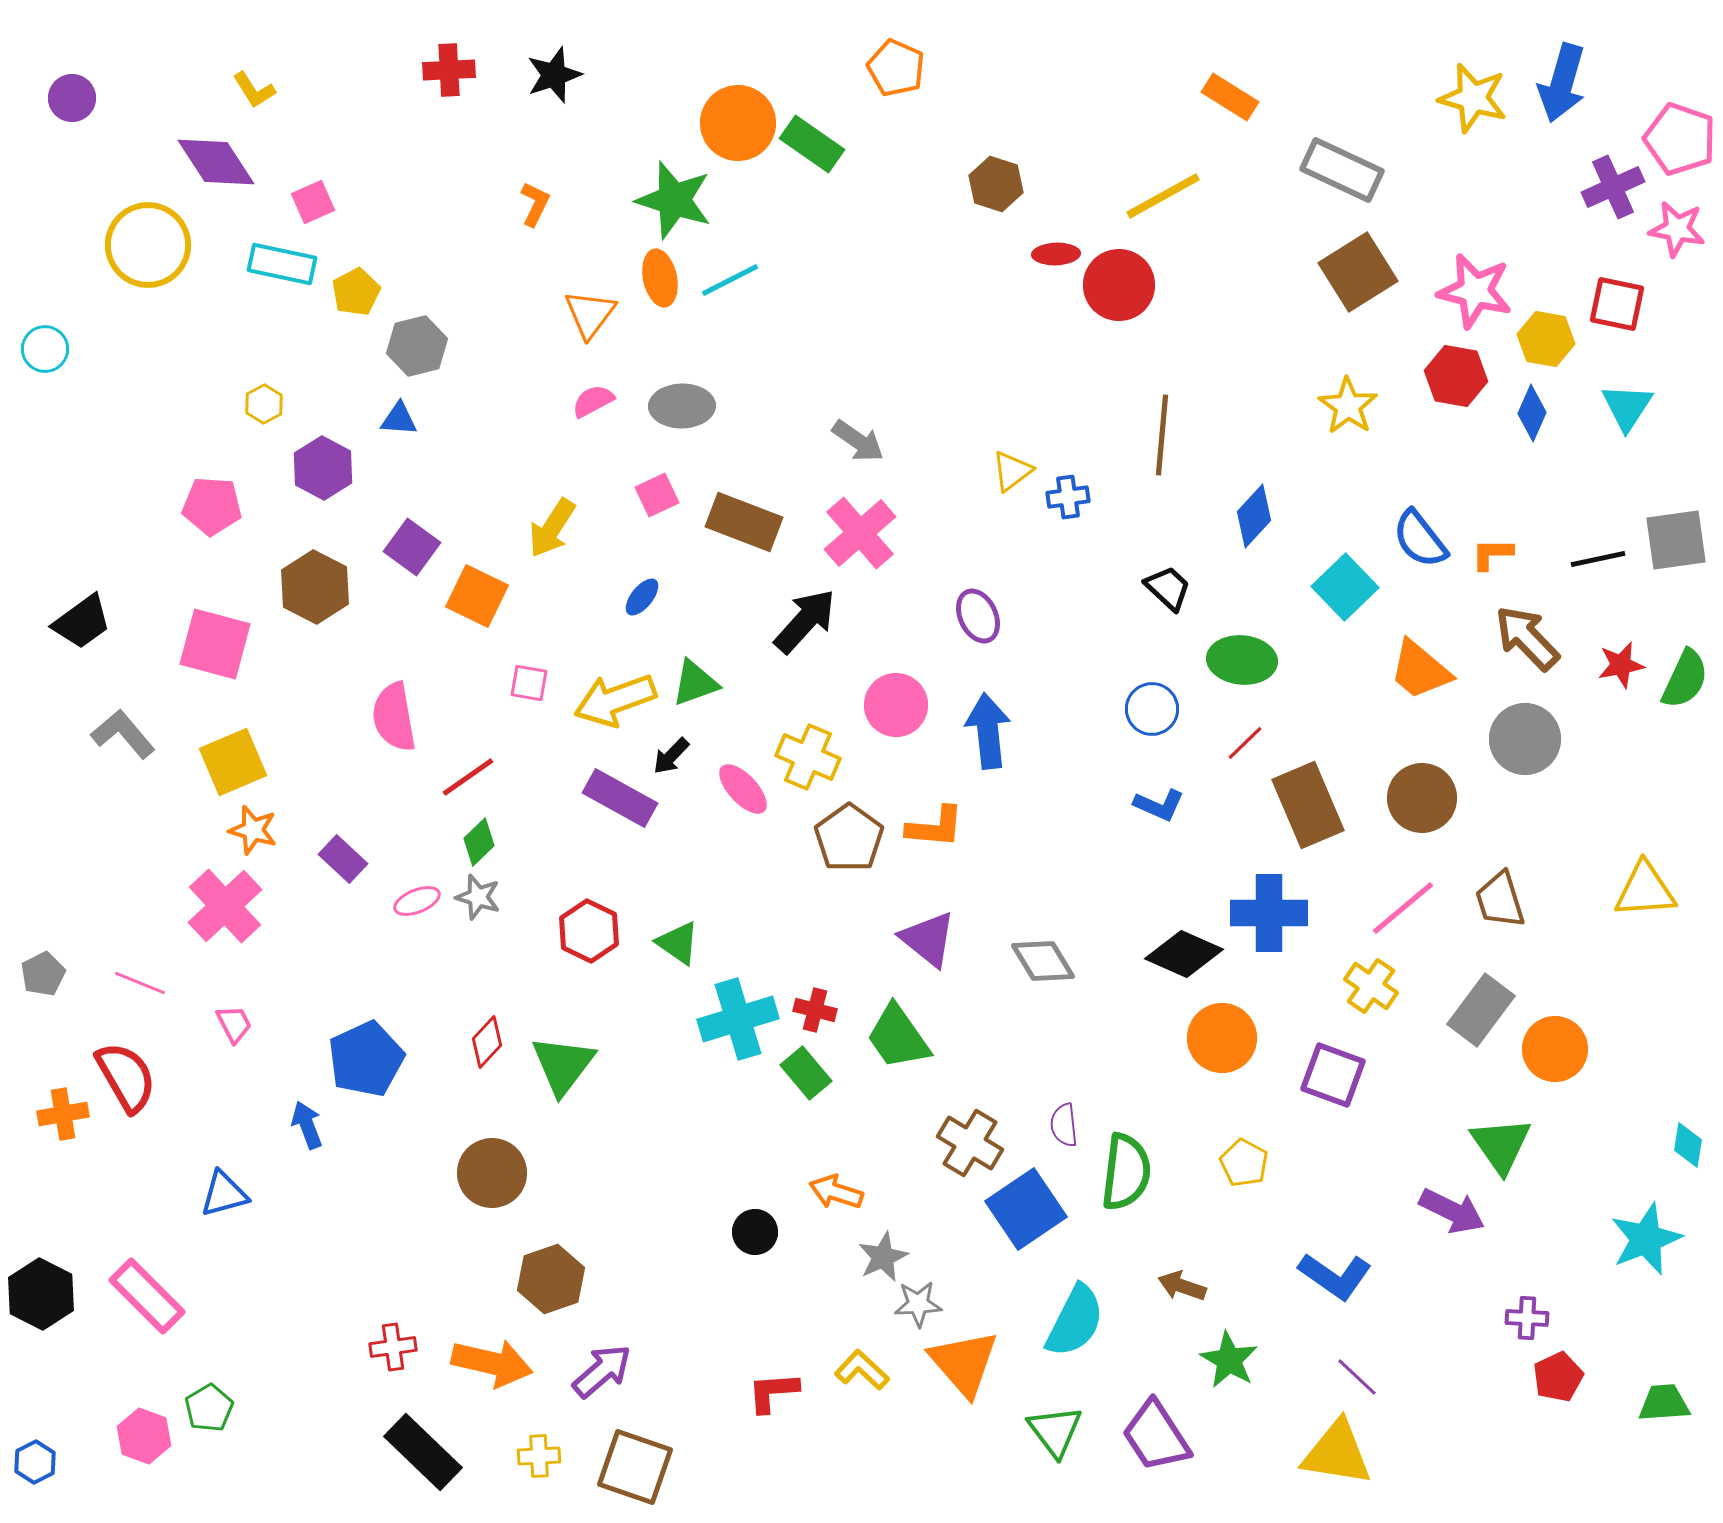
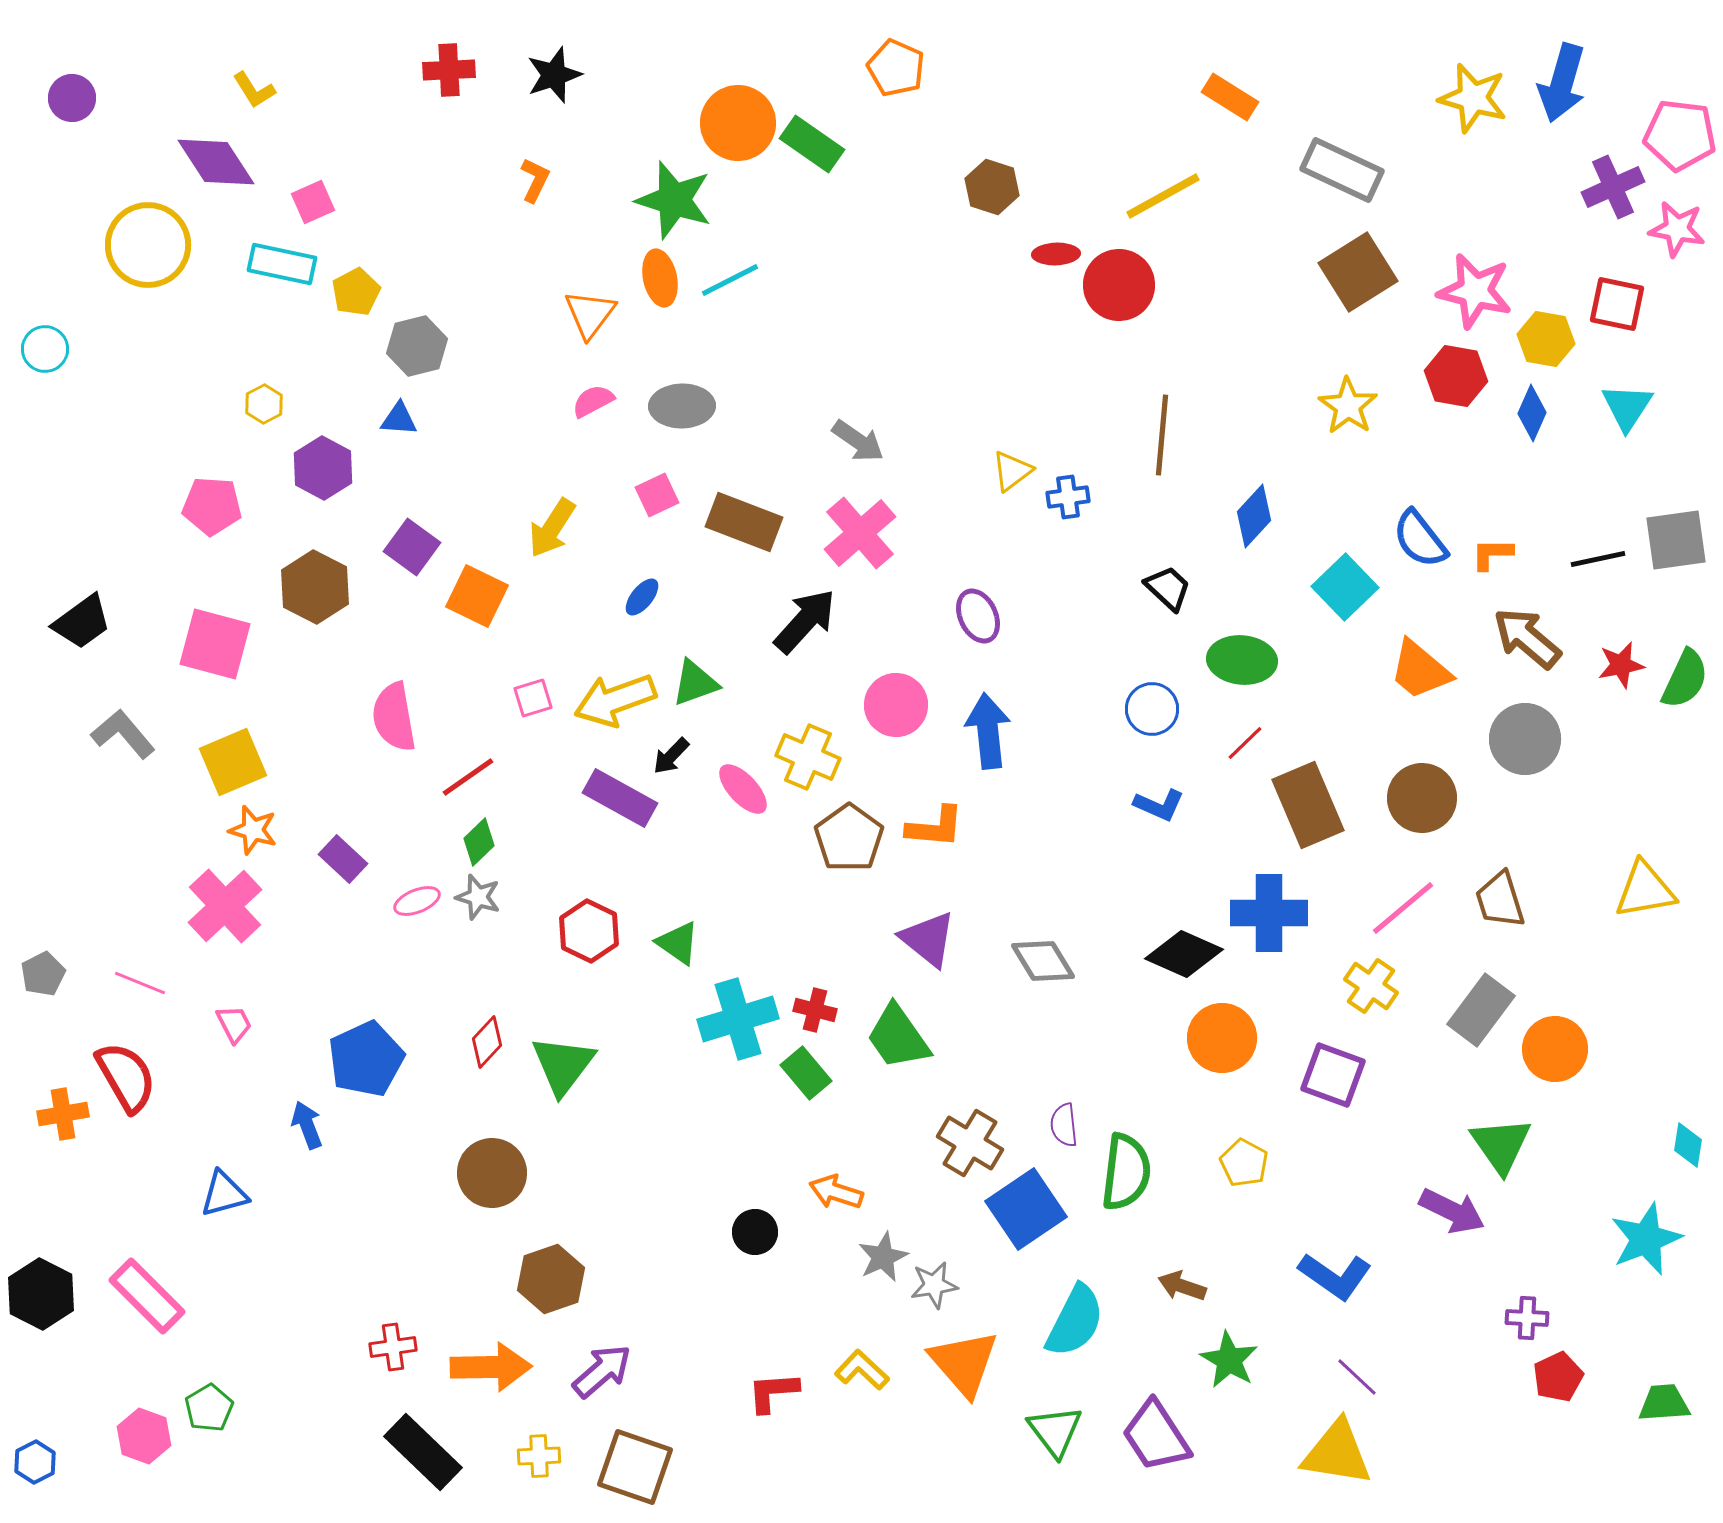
pink pentagon at (1680, 139): moved 4 px up; rotated 12 degrees counterclockwise
brown hexagon at (996, 184): moved 4 px left, 3 px down
orange L-shape at (535, 204): moved 24 px up
brown arrow at (1527, 638): rotated 6 degrees counterclockwise
pink square at (529, 683): moved 4 px right, 15 px down; rotated 27 degrees counterclockwise
yellow triangle at (1645, 890): rotated 6 degrees counterclockwise
gray star at (918, 1304): moved 16 px right, 19 px up; rotated 6 degrees counterclockwise
orange arrow at (492, 1363): moved 1 px left, 4 px down; rotated 14 degrees counterclockwise
